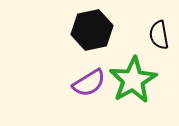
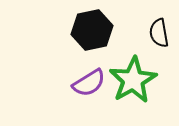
black semicircle: moved 2 px up
